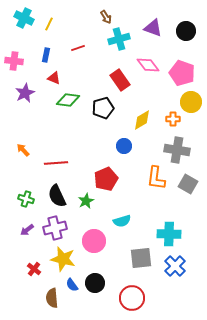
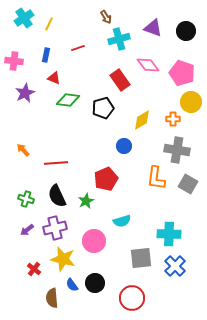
cyan cross at (24, 18): rotated 30 degrees clockwise
